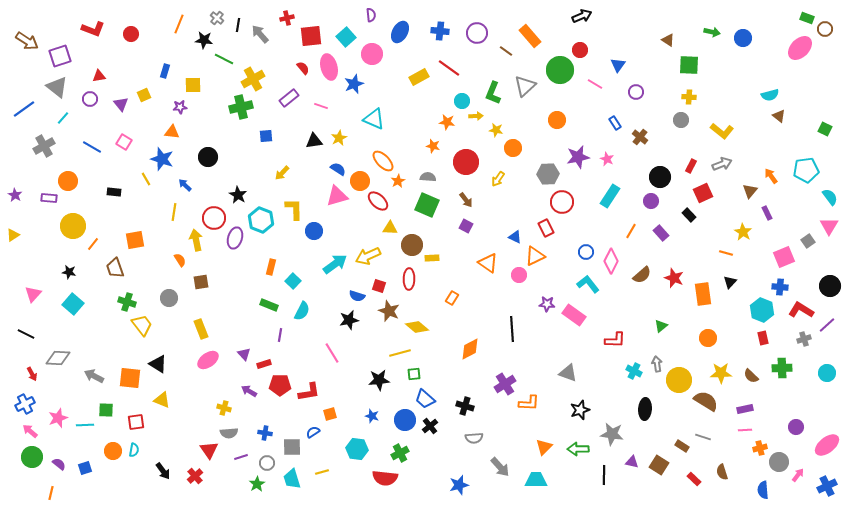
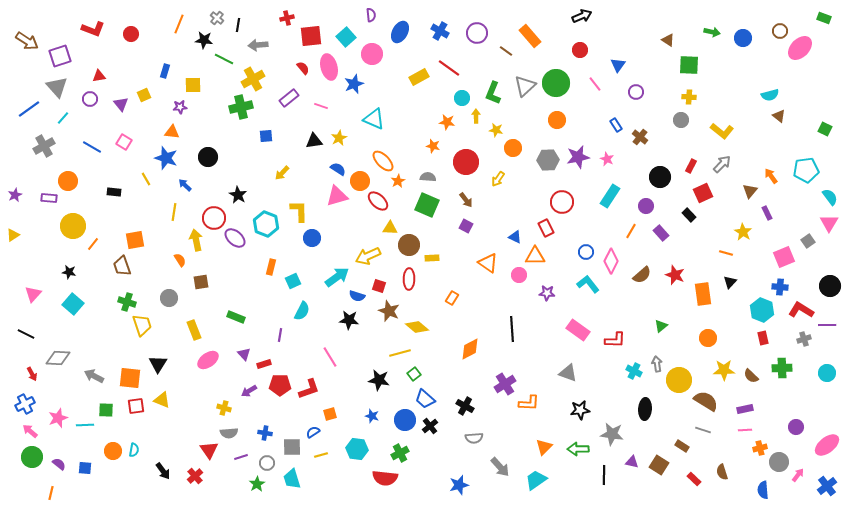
green rectangle at (807, 18): moved 17 px right
brown circle at (825, 29): moved 45 px left, 2 px down
blue cross at (440, 31): rotated 24 degrees clockwise
gray arrow at (260, 34): moved 2 px left, 11 px down; rotated 54 degrees counterclockwise
green circle at (560, 70): moved 4 px left, 13 px down
pink line at (595, 84): rotated 21 degrees clockwise
gray triangle at (57, 87): rotated 10 degrees clockwise
cyan circle at (462, 101): moved 3 px up
blue line at (24, 109): moved 5 px right
yellow arrow at (476, 116): rotated 88 degrees counterclockwise
blue rectangle at (615, 123): moved 1 px right, 2 px down
blue star at (162, 159): moved 4 px right, 1 px up
gray arrow at (722, 164): rotated 24 degrees counterclockwise
gray hexagon at (548, 174): moved 14 px up
purple star at (15, 195): rotated 16 degrees clockwise
purple circle at (651, 201): moved 5 px left, 5 px down
yellow L-shape at (294, 209): moved 5 px right, 2 px down
cyan hexagon at (261, 220): moved 5 px right, 4 px down
pink triangle at (829, 226): moved 3 px up
blue circle at (314, 231): moved 2 px left, 7 px down
purple ellipse at (235, 238): rotated 65 degrees counterclockwise
brown circle at (412, 245): moved 3 px left
orange triangle at (535, 256): rotated 25 degrees clockwise
cyan arrow at (335, 264): moved 2 px right, 13 px down
brown trapezoid at (115, 268): moved 7 px right, 2 px up
red star at (674, 278): moved 1 px right, 3 px up
cyan square at (293, 281): rotated 21 degrees clockwise
purple star at (547, 304): moved 11 px up
green rectangle at (269, 305): moved 33 px left, 12 px down
pink rectangle at (574, 315): moved 4 px right, 15 px down
black star at (349, 320): rotated 18 degrees clockwise
yellow trapezoid at (142, 325): rotated 20 degrees clockwise
purple line at (827, 325): rotated 42 degrees clockwise
yellow rectangle at (201, 329): moved 7 px left, 1 px down
pink line at (332, 353): moved 2 px left, 4 px down
black triangle at (158, 364): rotated 30 degrees clockwise
yellow star at (721, 373): moved 3 px right, 3 px up
green square at (414, 374): rotated 32 degrees counterclockwise
black star at (379, 380): rotated 15 degrees clockwise
purple arrow at (249, 391): rotated 63 degrees counterclockwise
red L-shape at (309, 392): moved 3 px up; rotated 10 degrees counterclockwise
black cross at (465, 406): rotated 12 degrees clockwise
black star at (580, 410): rotated 12 degrees clockwise
red square at (136, 422): moved 16 px up
gray line at (703, 437): moved 7 px up
blue square at (85, 468): rotated 24 degrees clockwise
yellow line at (322, 472): moved 1 px left, 17 px up
cyan trapezoid at (536, 480): rotated 35 degrees counterclockwise
blue cross at (827, 486): rotated 12 degrees counterclockwise
